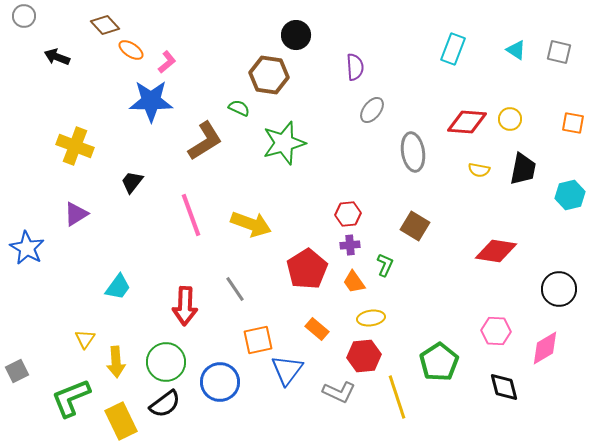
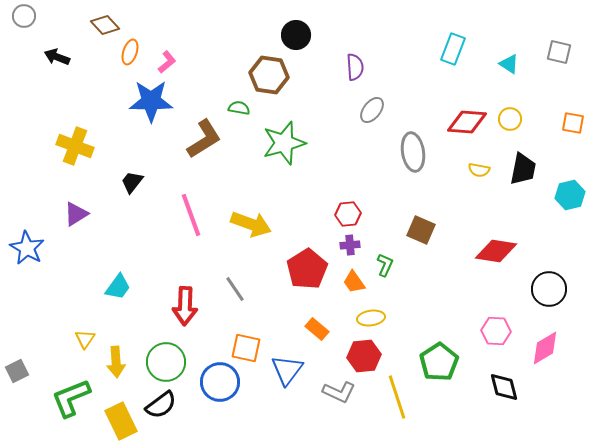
orange ellipse at (131, 50): moved 1 px left, 2 px down; rotated 75 degrees clockwise
cyan triangle at (516, 50): moved 7 px left, 14 px down
green semicircle at (239, 108): rotated 15 degrees counterclockwise
brown L-shape at (205, 141): moved 1 px left, 2 px up
brown square at (415, 226): moved 6 px right, 4 px down; rotated 8 degrees counterclockwise
black circle at (559, 289): moved 10 px left
orange square at (258, 340): moved 12 px left, 8 px down; rotated 24 degrees clockwise
black semicircle at (165, 404): moved 4 px left, 1 px down
